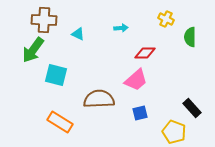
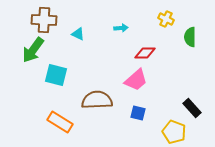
brown semicircle: moved 2 px left, 1 px down
blue square: moved 2 px left; rotated 28 degrees clockwise
